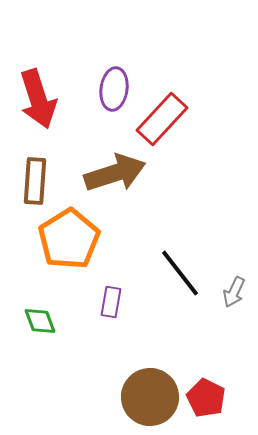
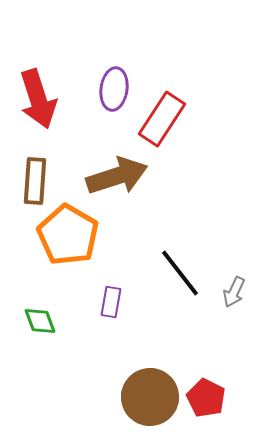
red rectangle: rotated 10 degrees counterclockwise
brown arrow: moved 2 px right, 3 px down
orange pentagon: moved 1 px left, 4 px up; rotated 10 degrees counterclockwise
